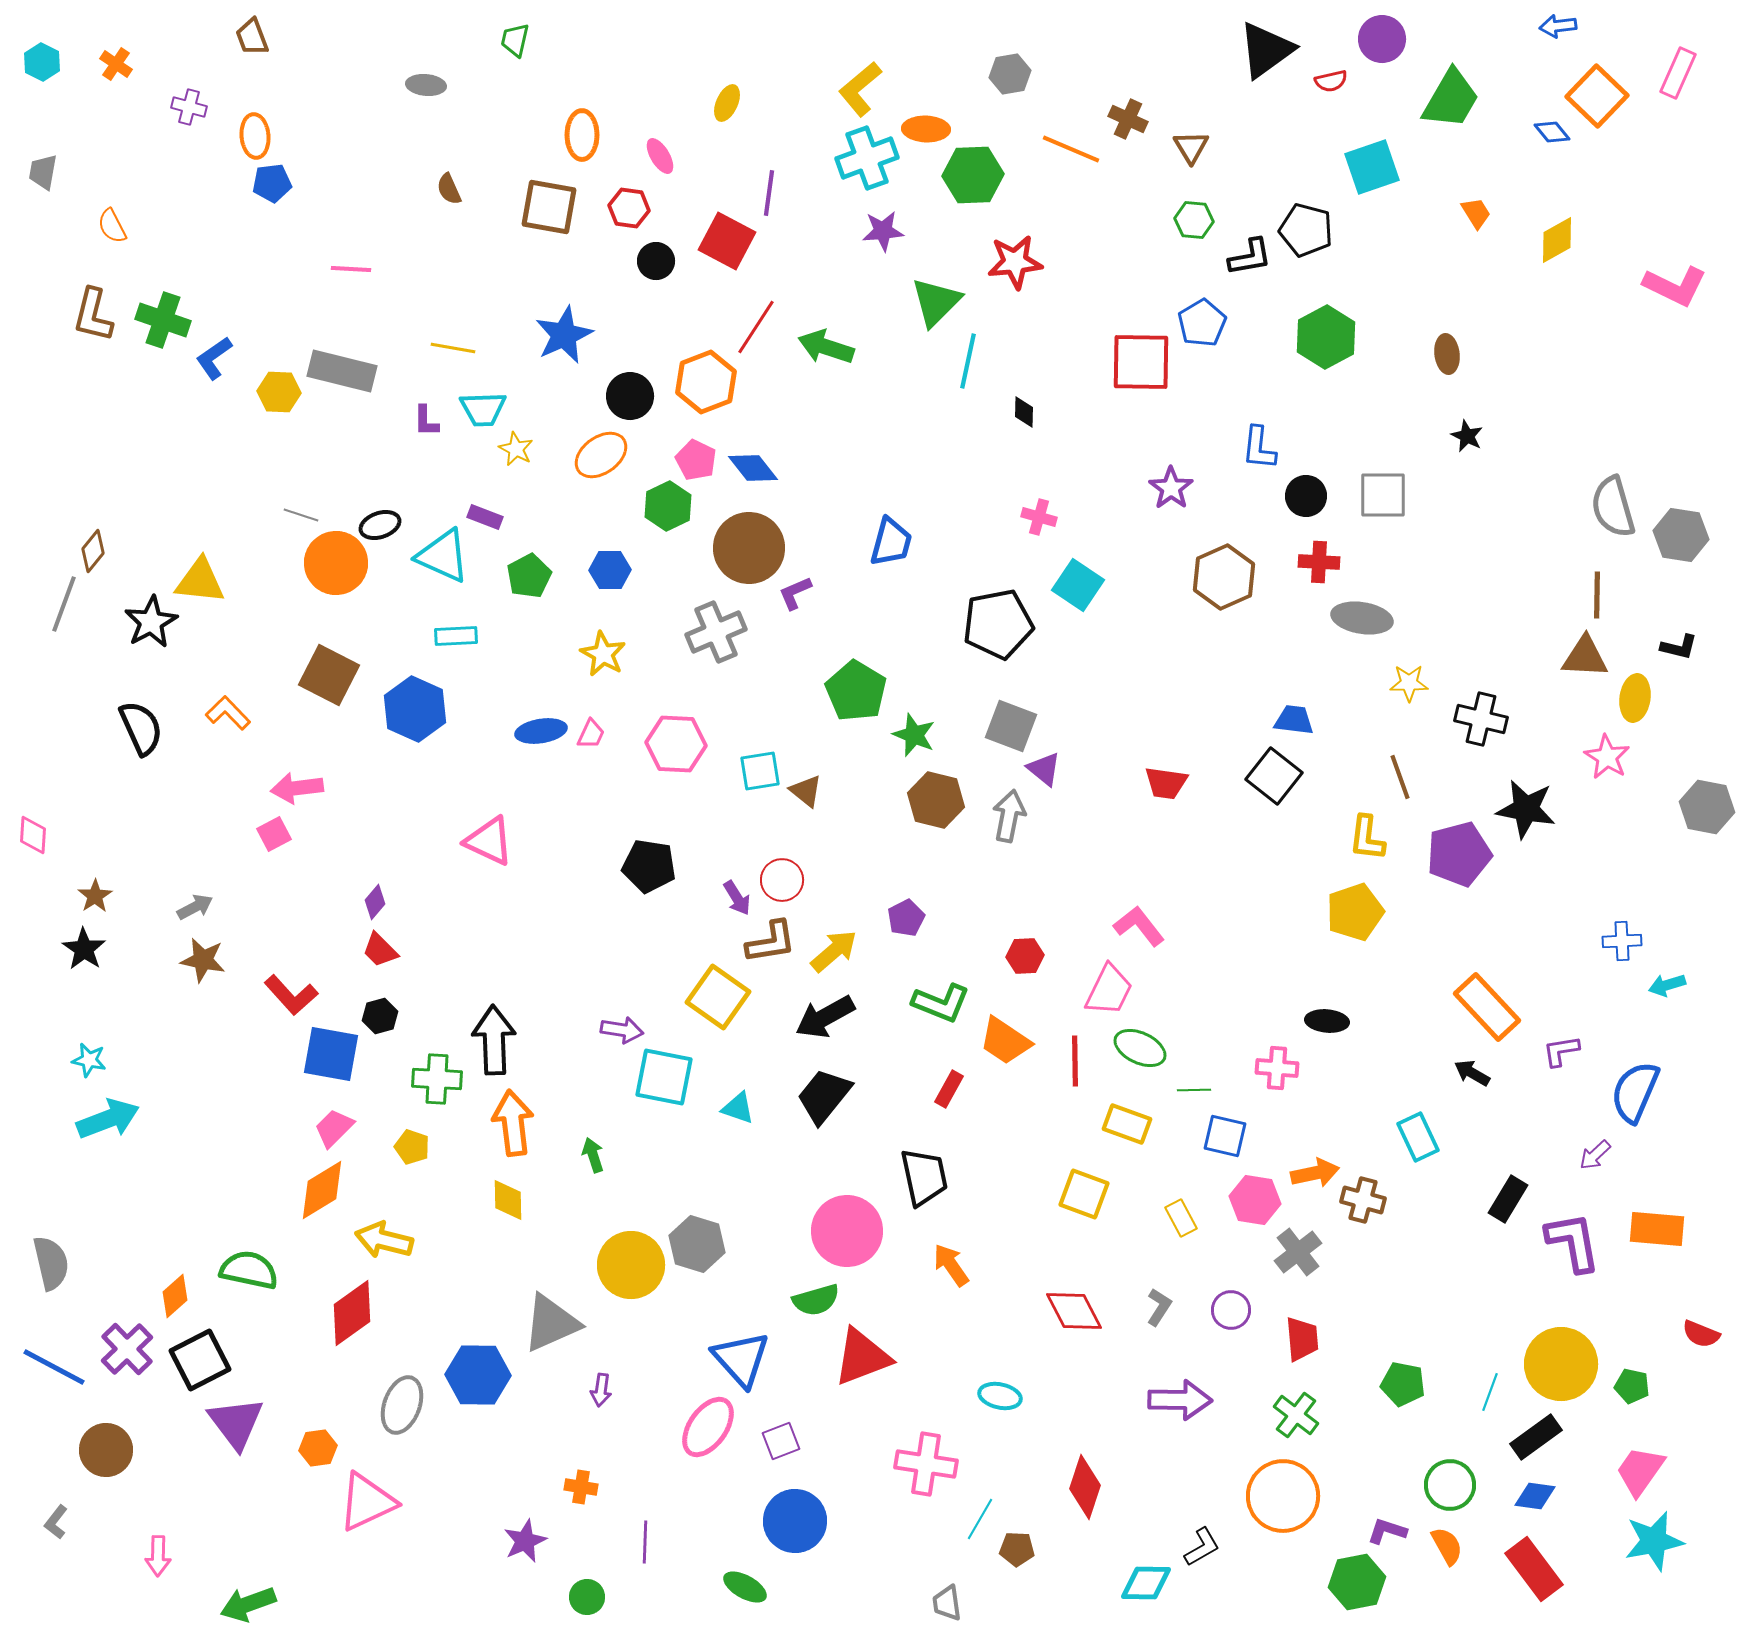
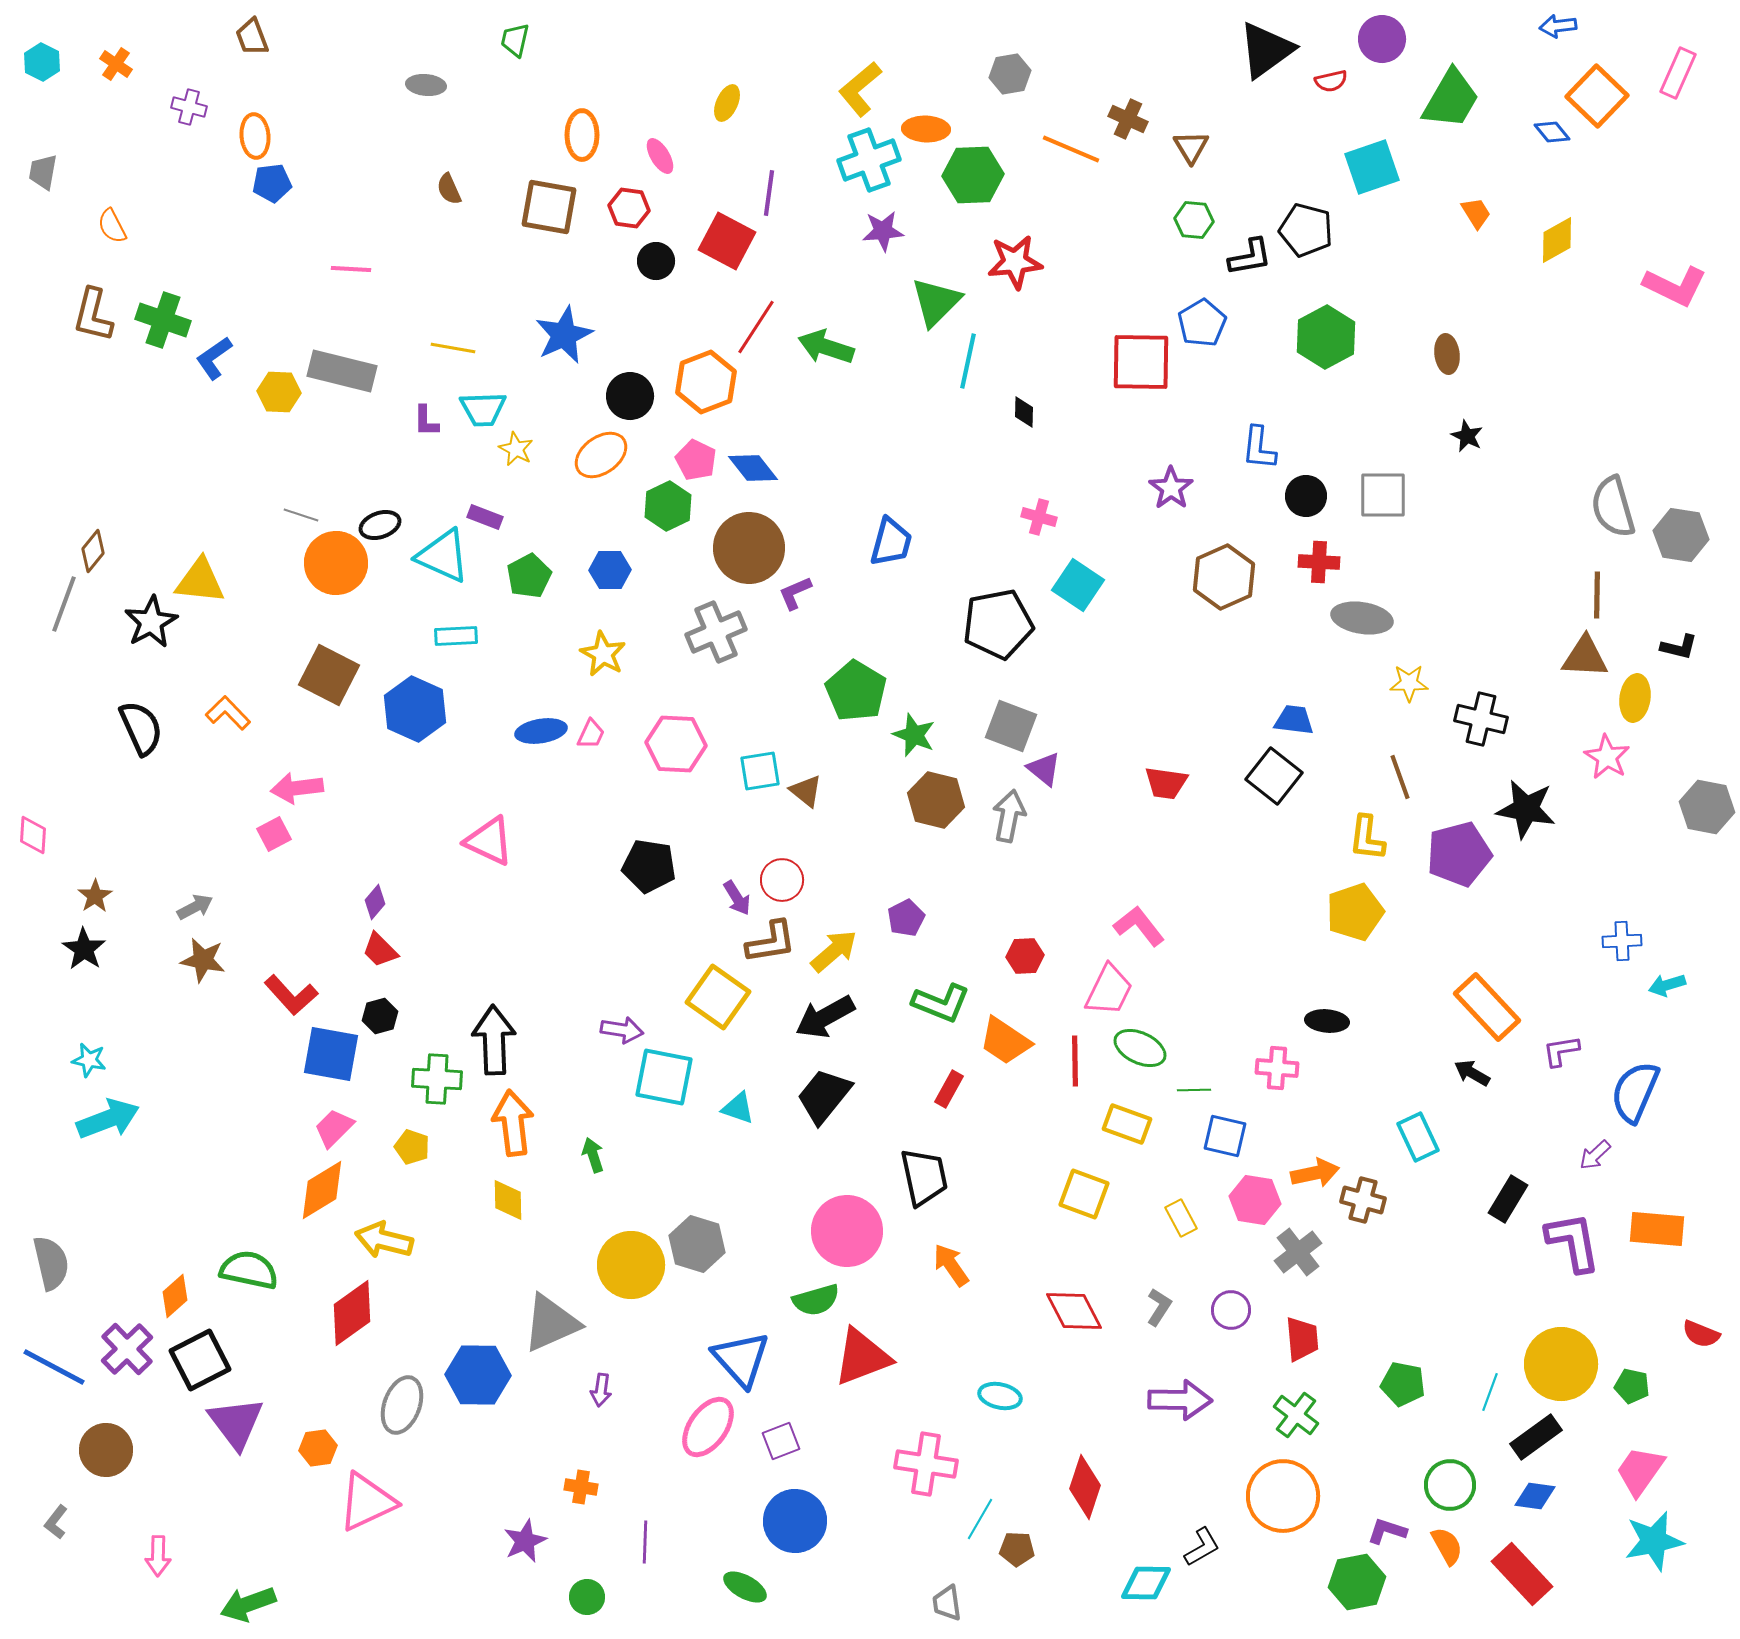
cyan cross at (867, 158): moved 2 px right, 2 px down
red rectangle at (1534, 1569): moved 12 px left, 5 px down; rotated 6 degrees counterclockwise
